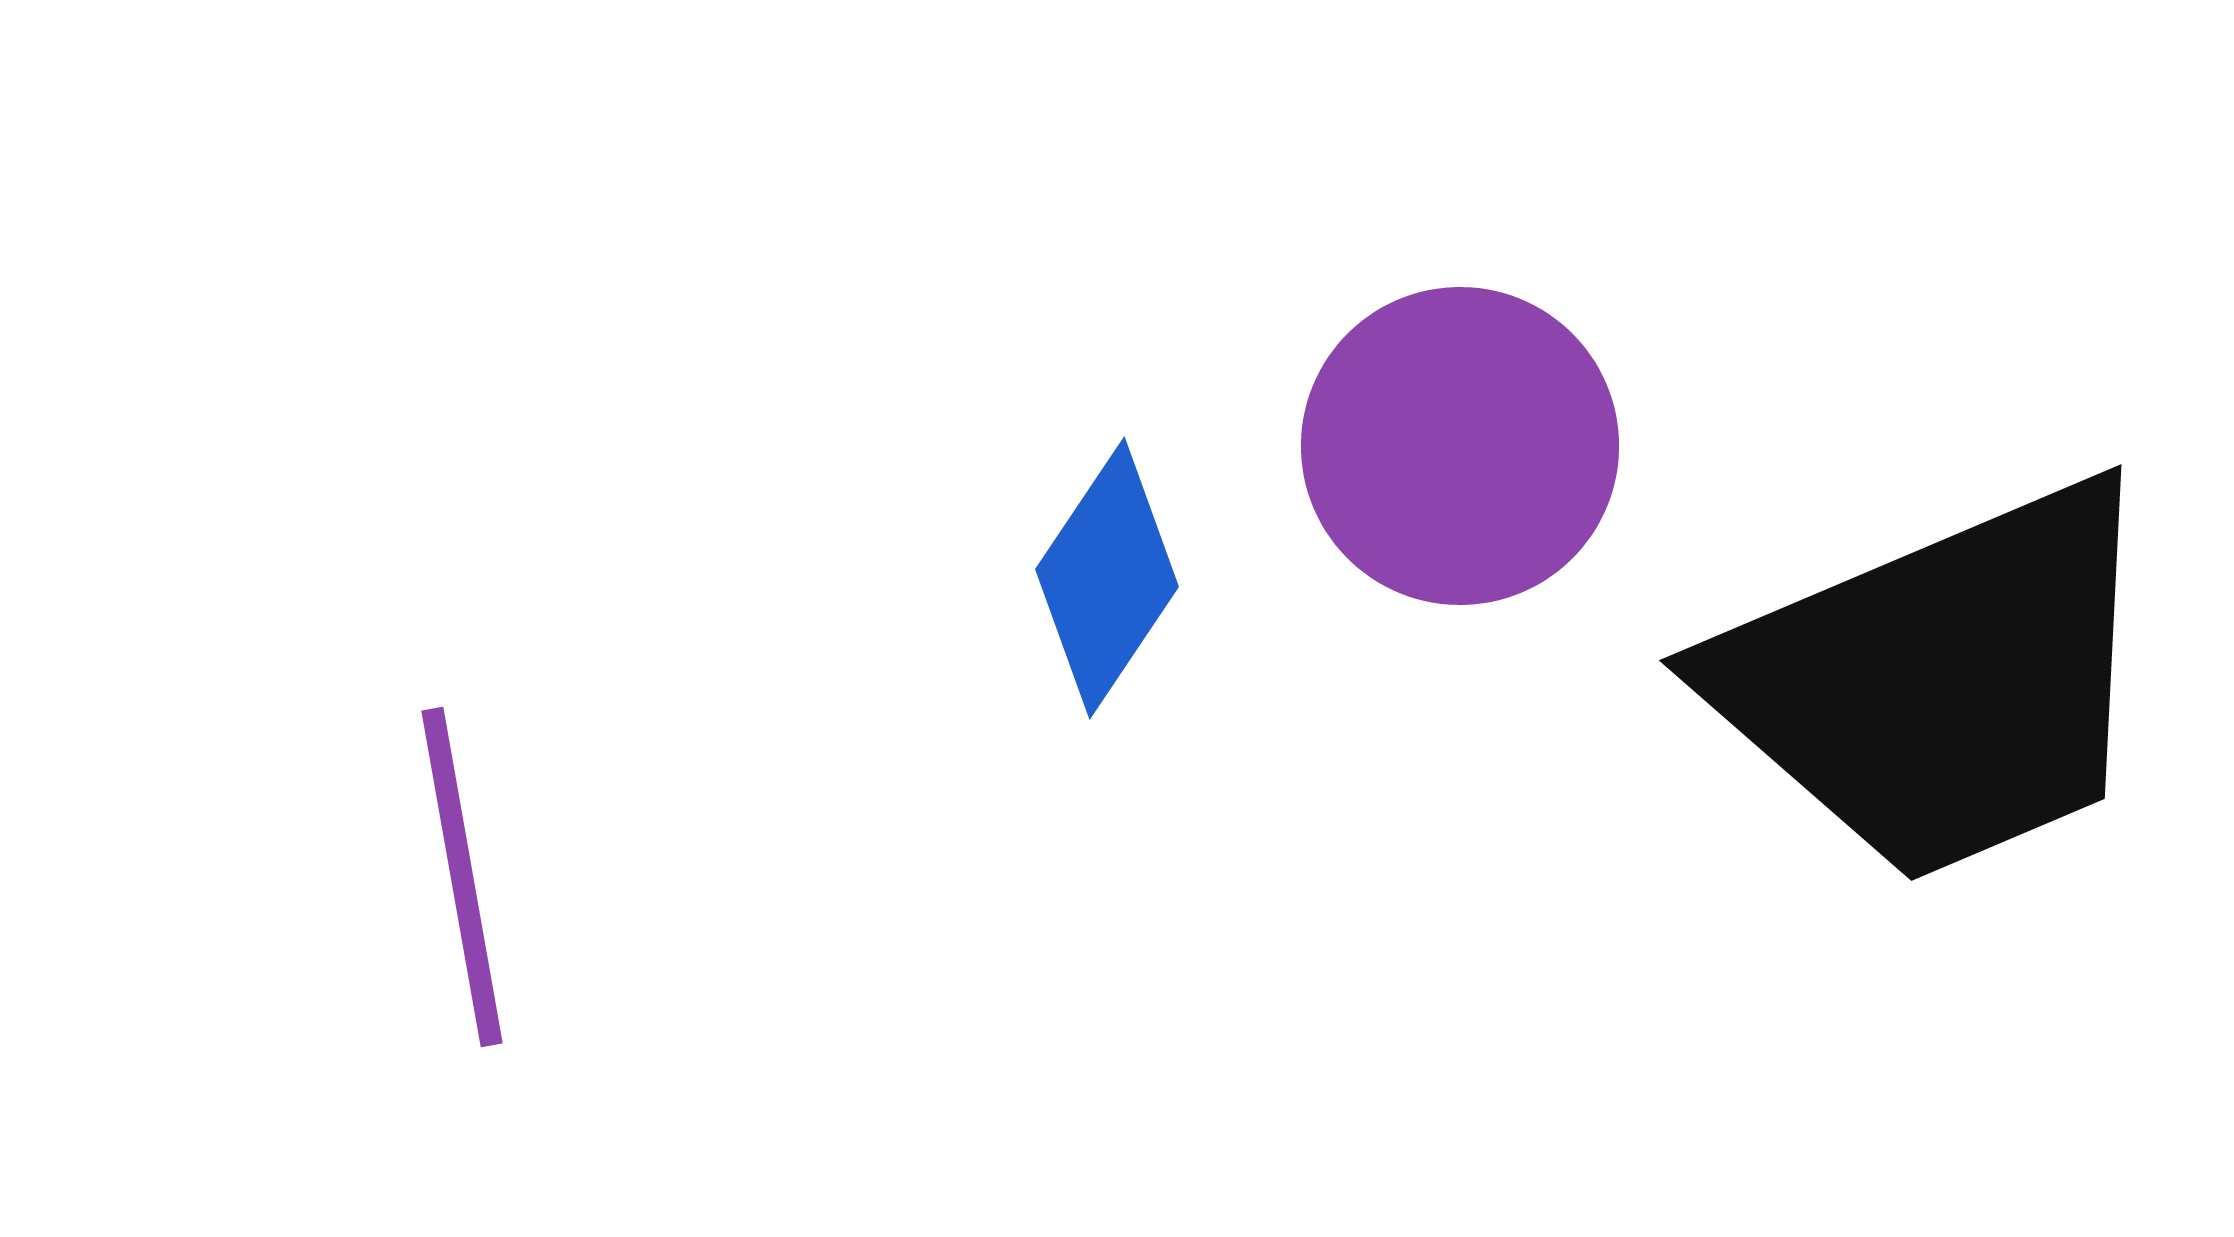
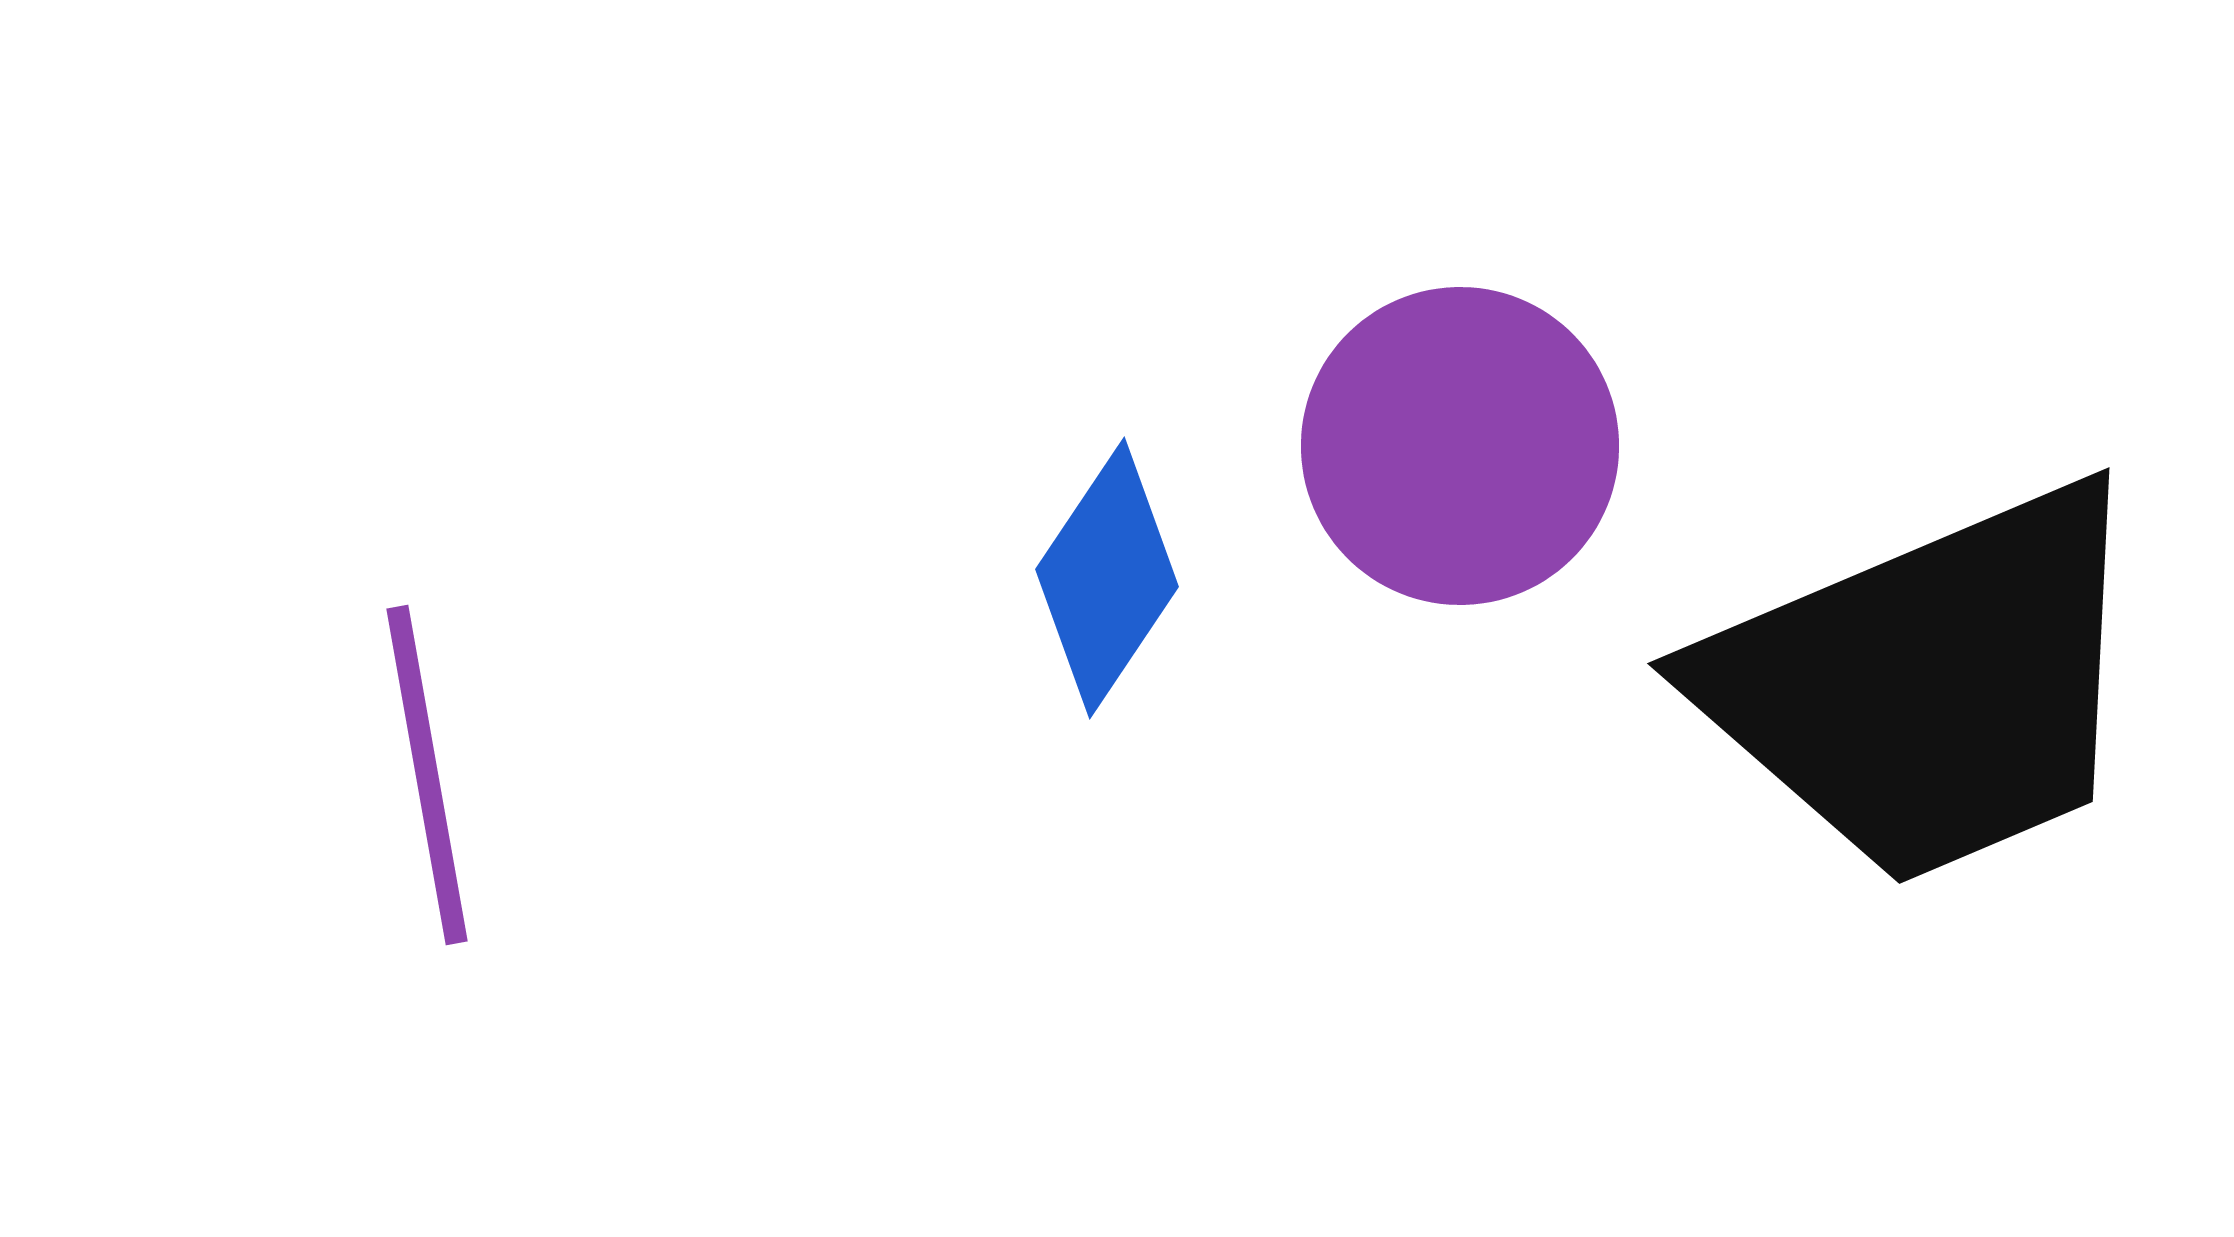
black trapezoid: moved 12 px left, 3 px down
purple line: moved 35 px left, 102 px up
